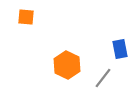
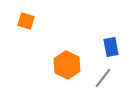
orange square: moved 4 px down; rotated 12 degrees clockwise
blue rectangle: moved 9 px left, 2 px up
